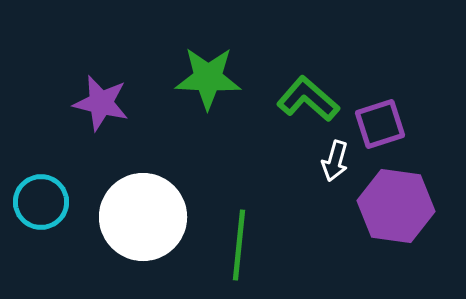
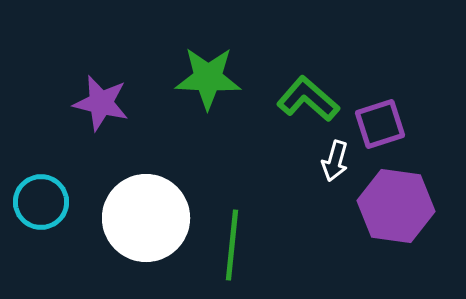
white circle: moved 3 px right, 1 px down
green line: moved 7 px left
